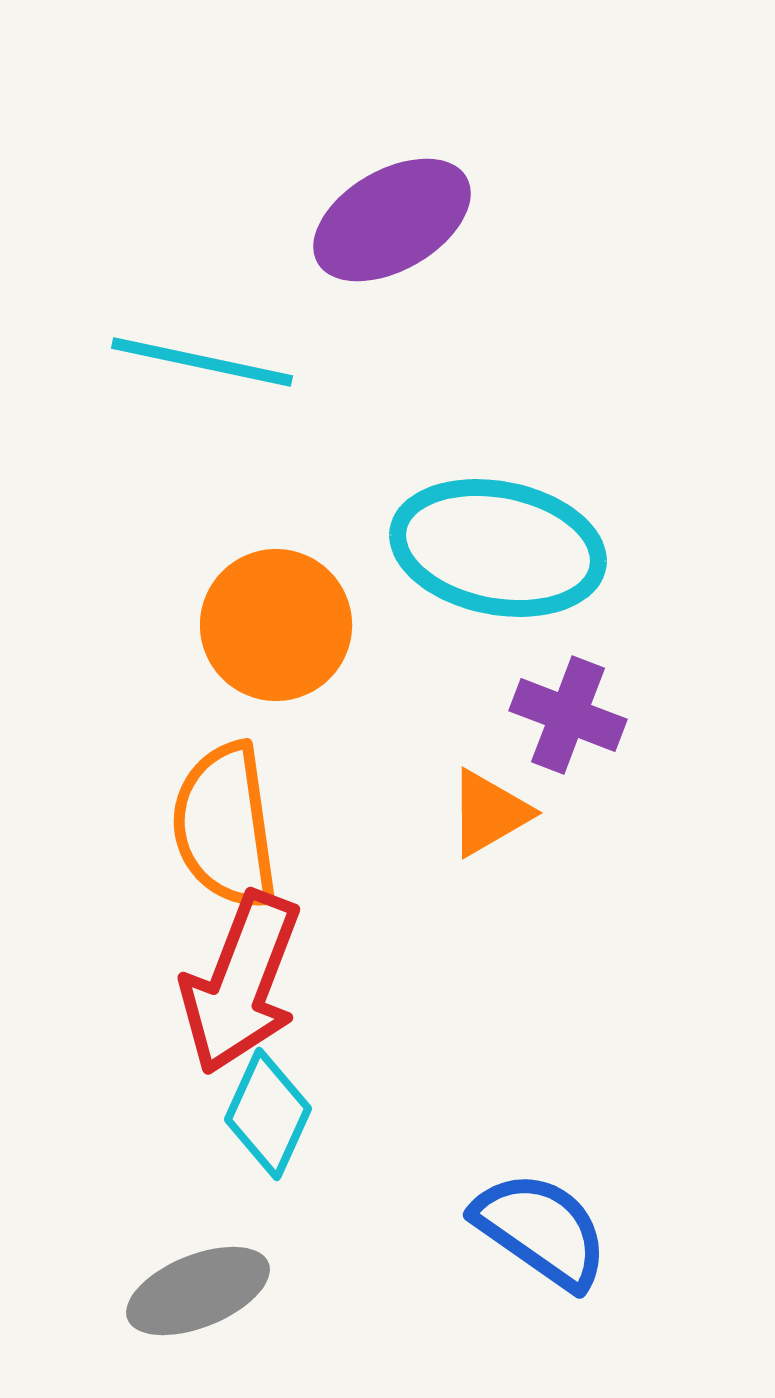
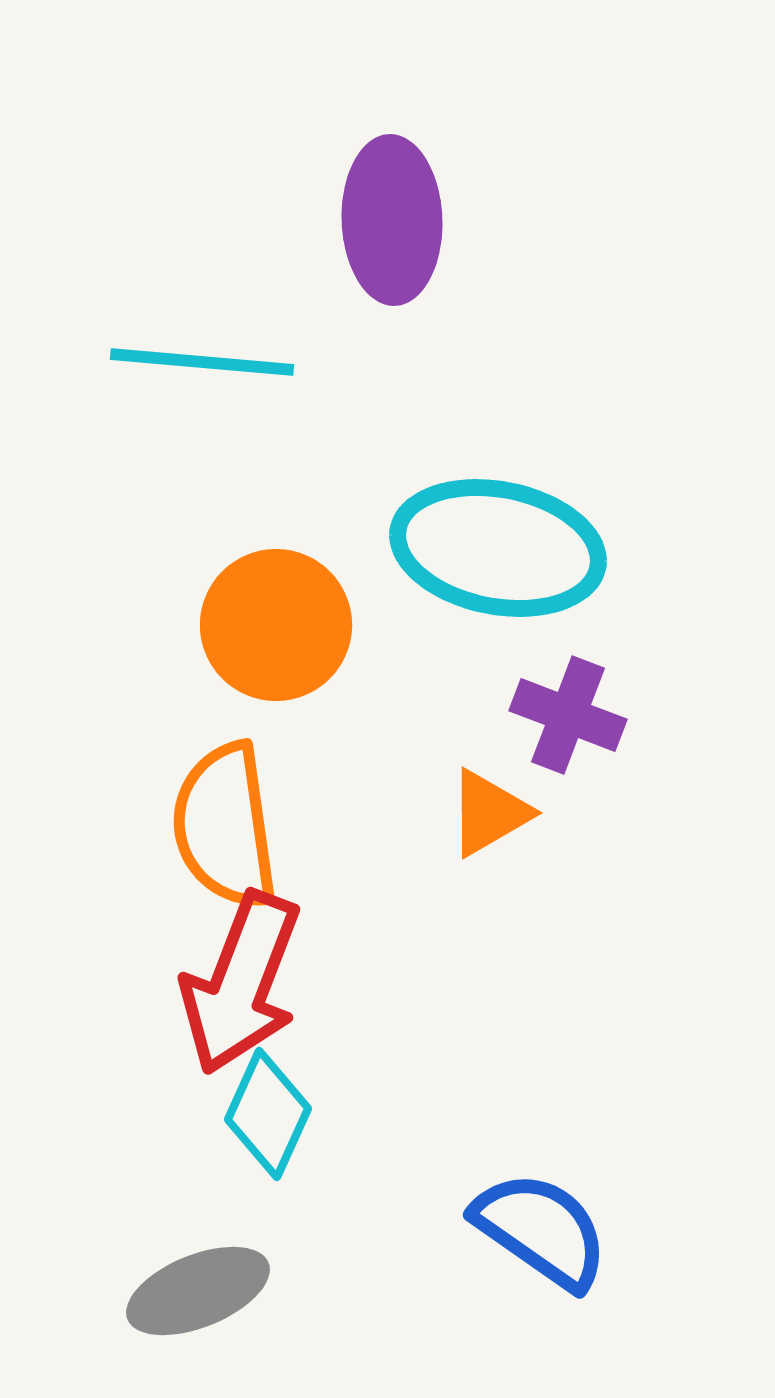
purple ellipse: rotated 62 degrees counterclockwise
cyan line: rotated 7 degrees counterclockwise
